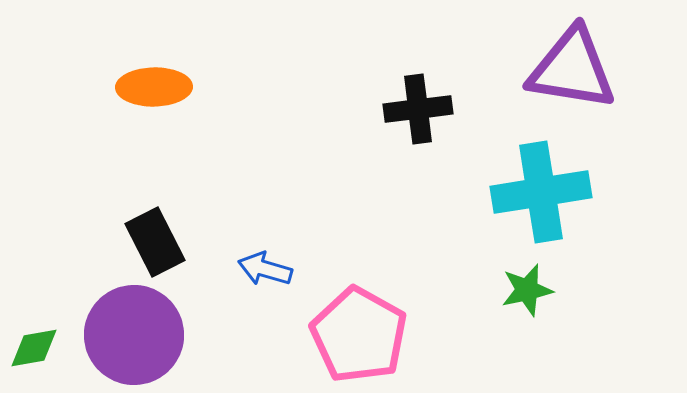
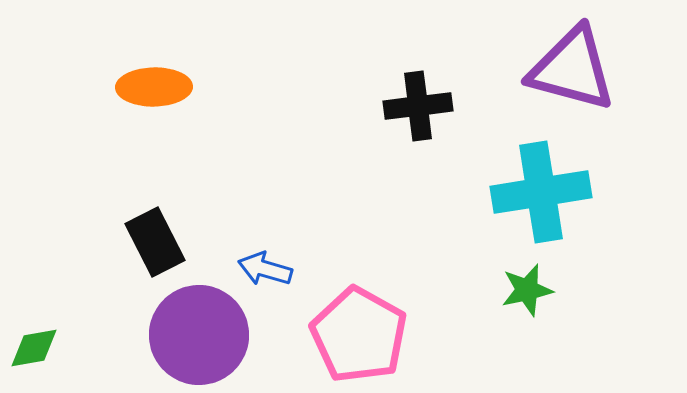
purple triangle: rotated 6 degrees clockwise
black cross: moved 3 px up
purple circle: moved 65 px right
